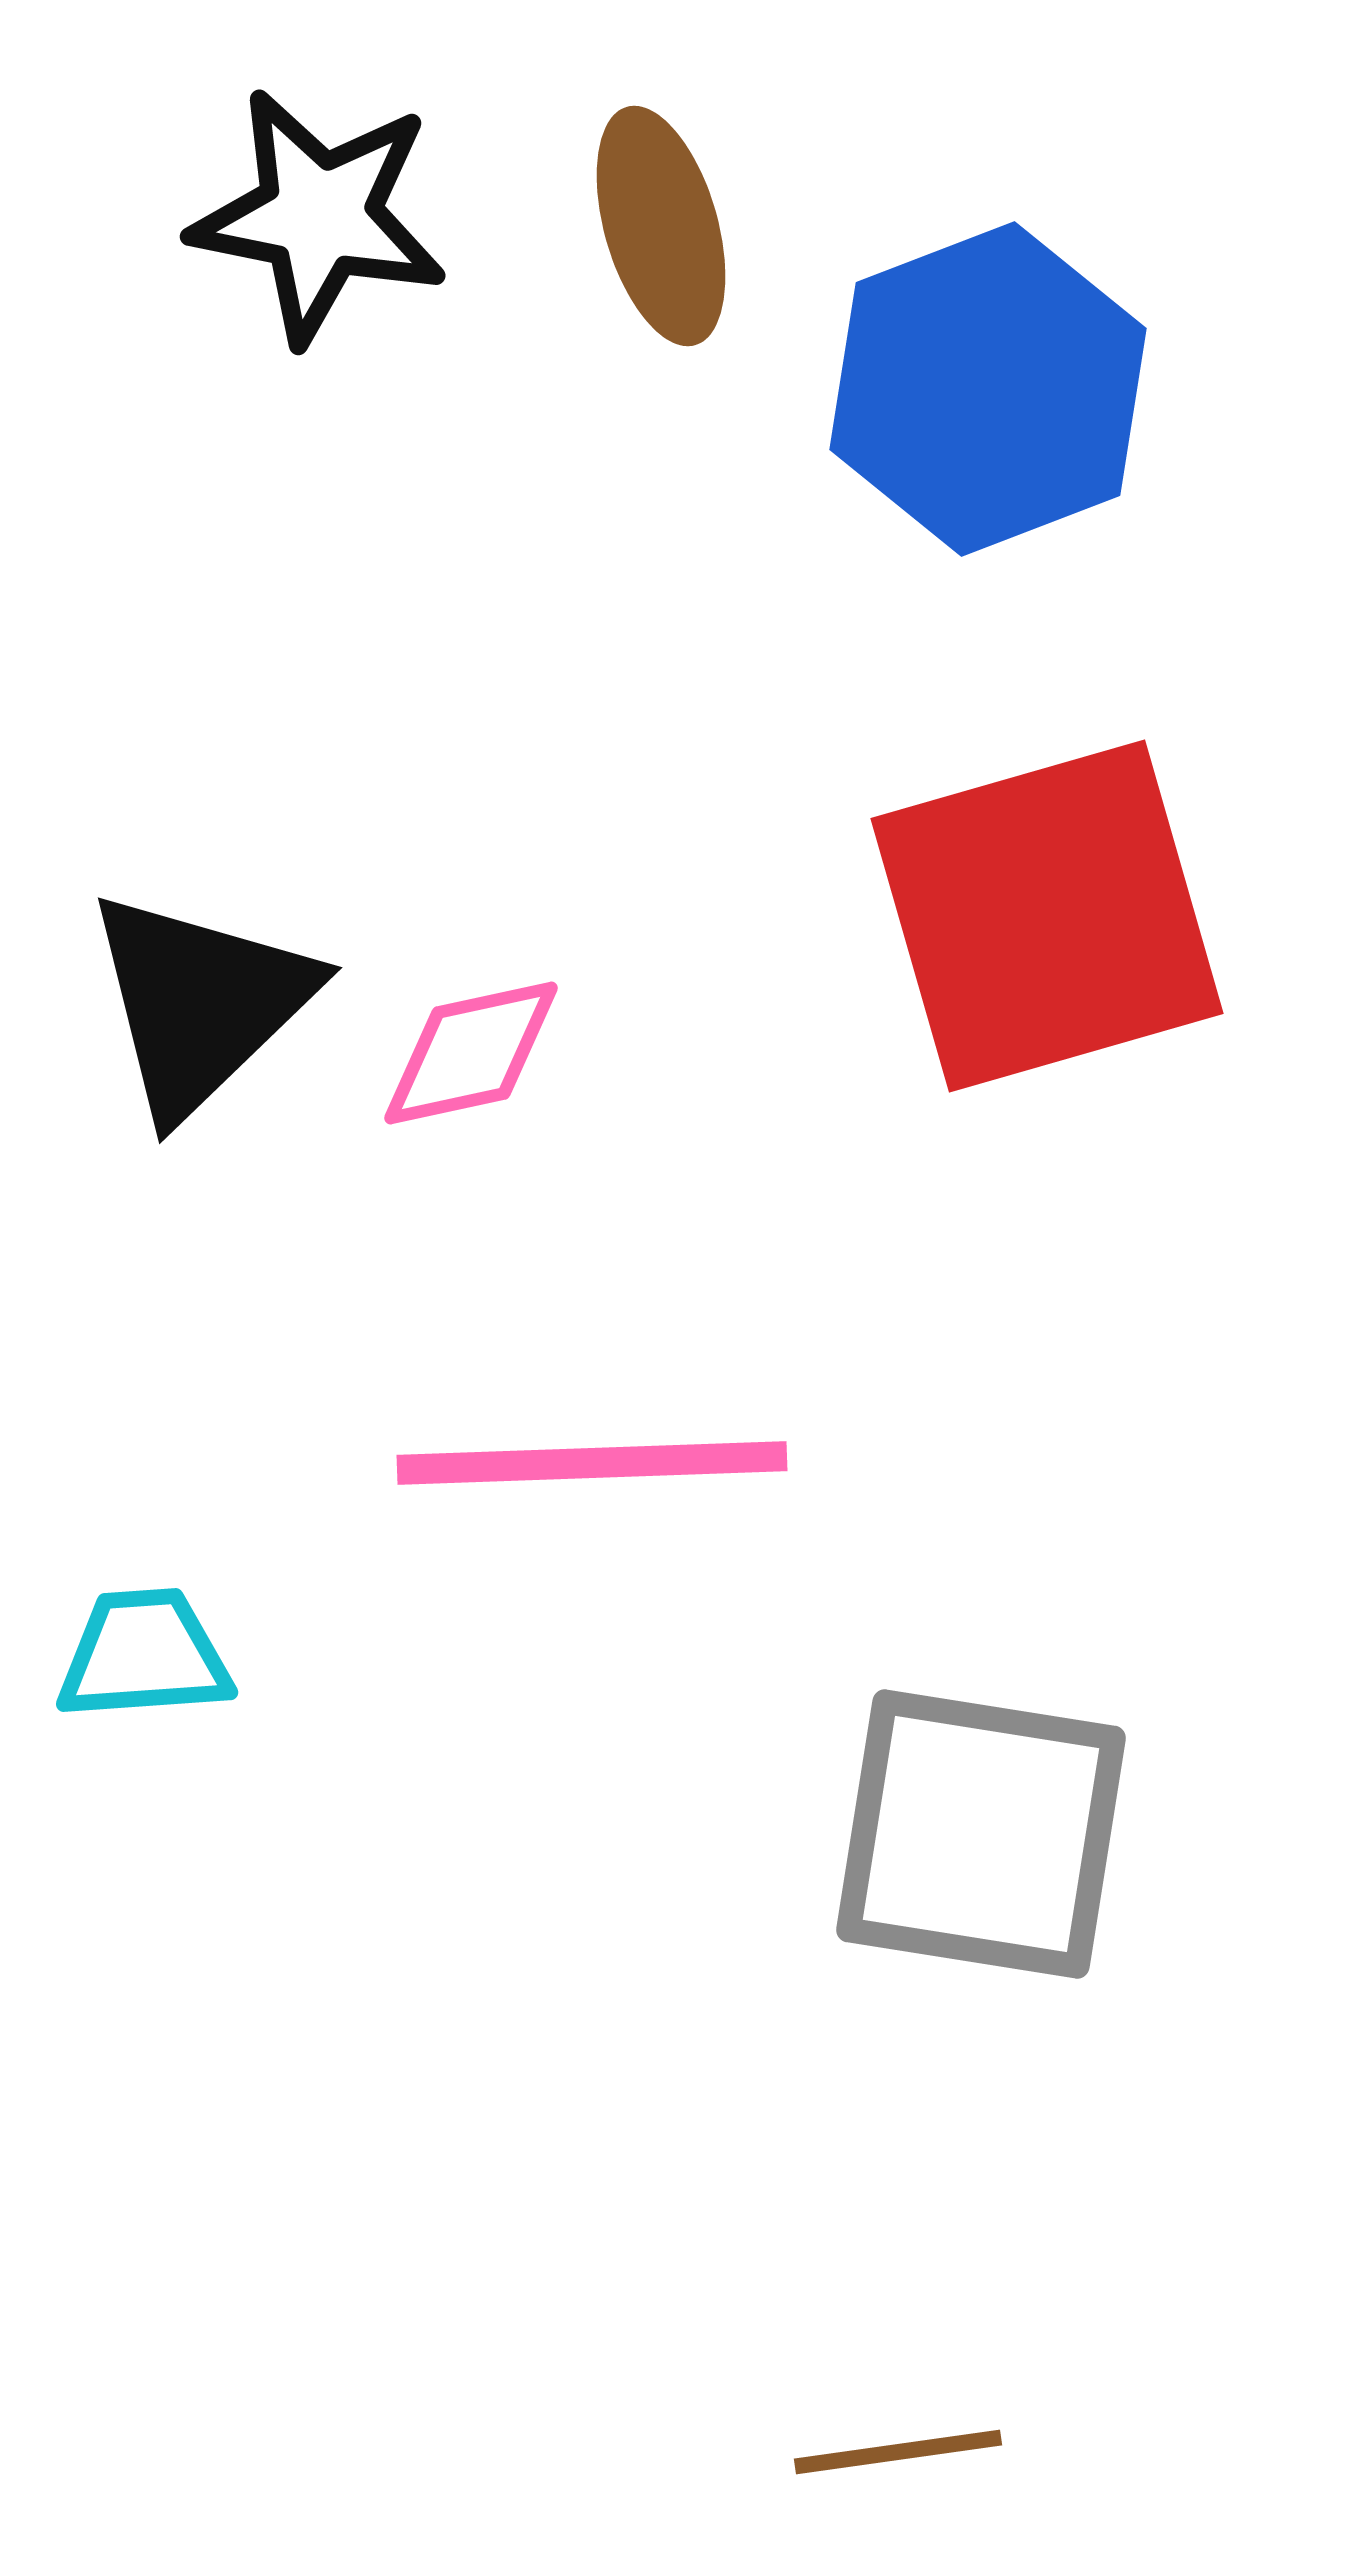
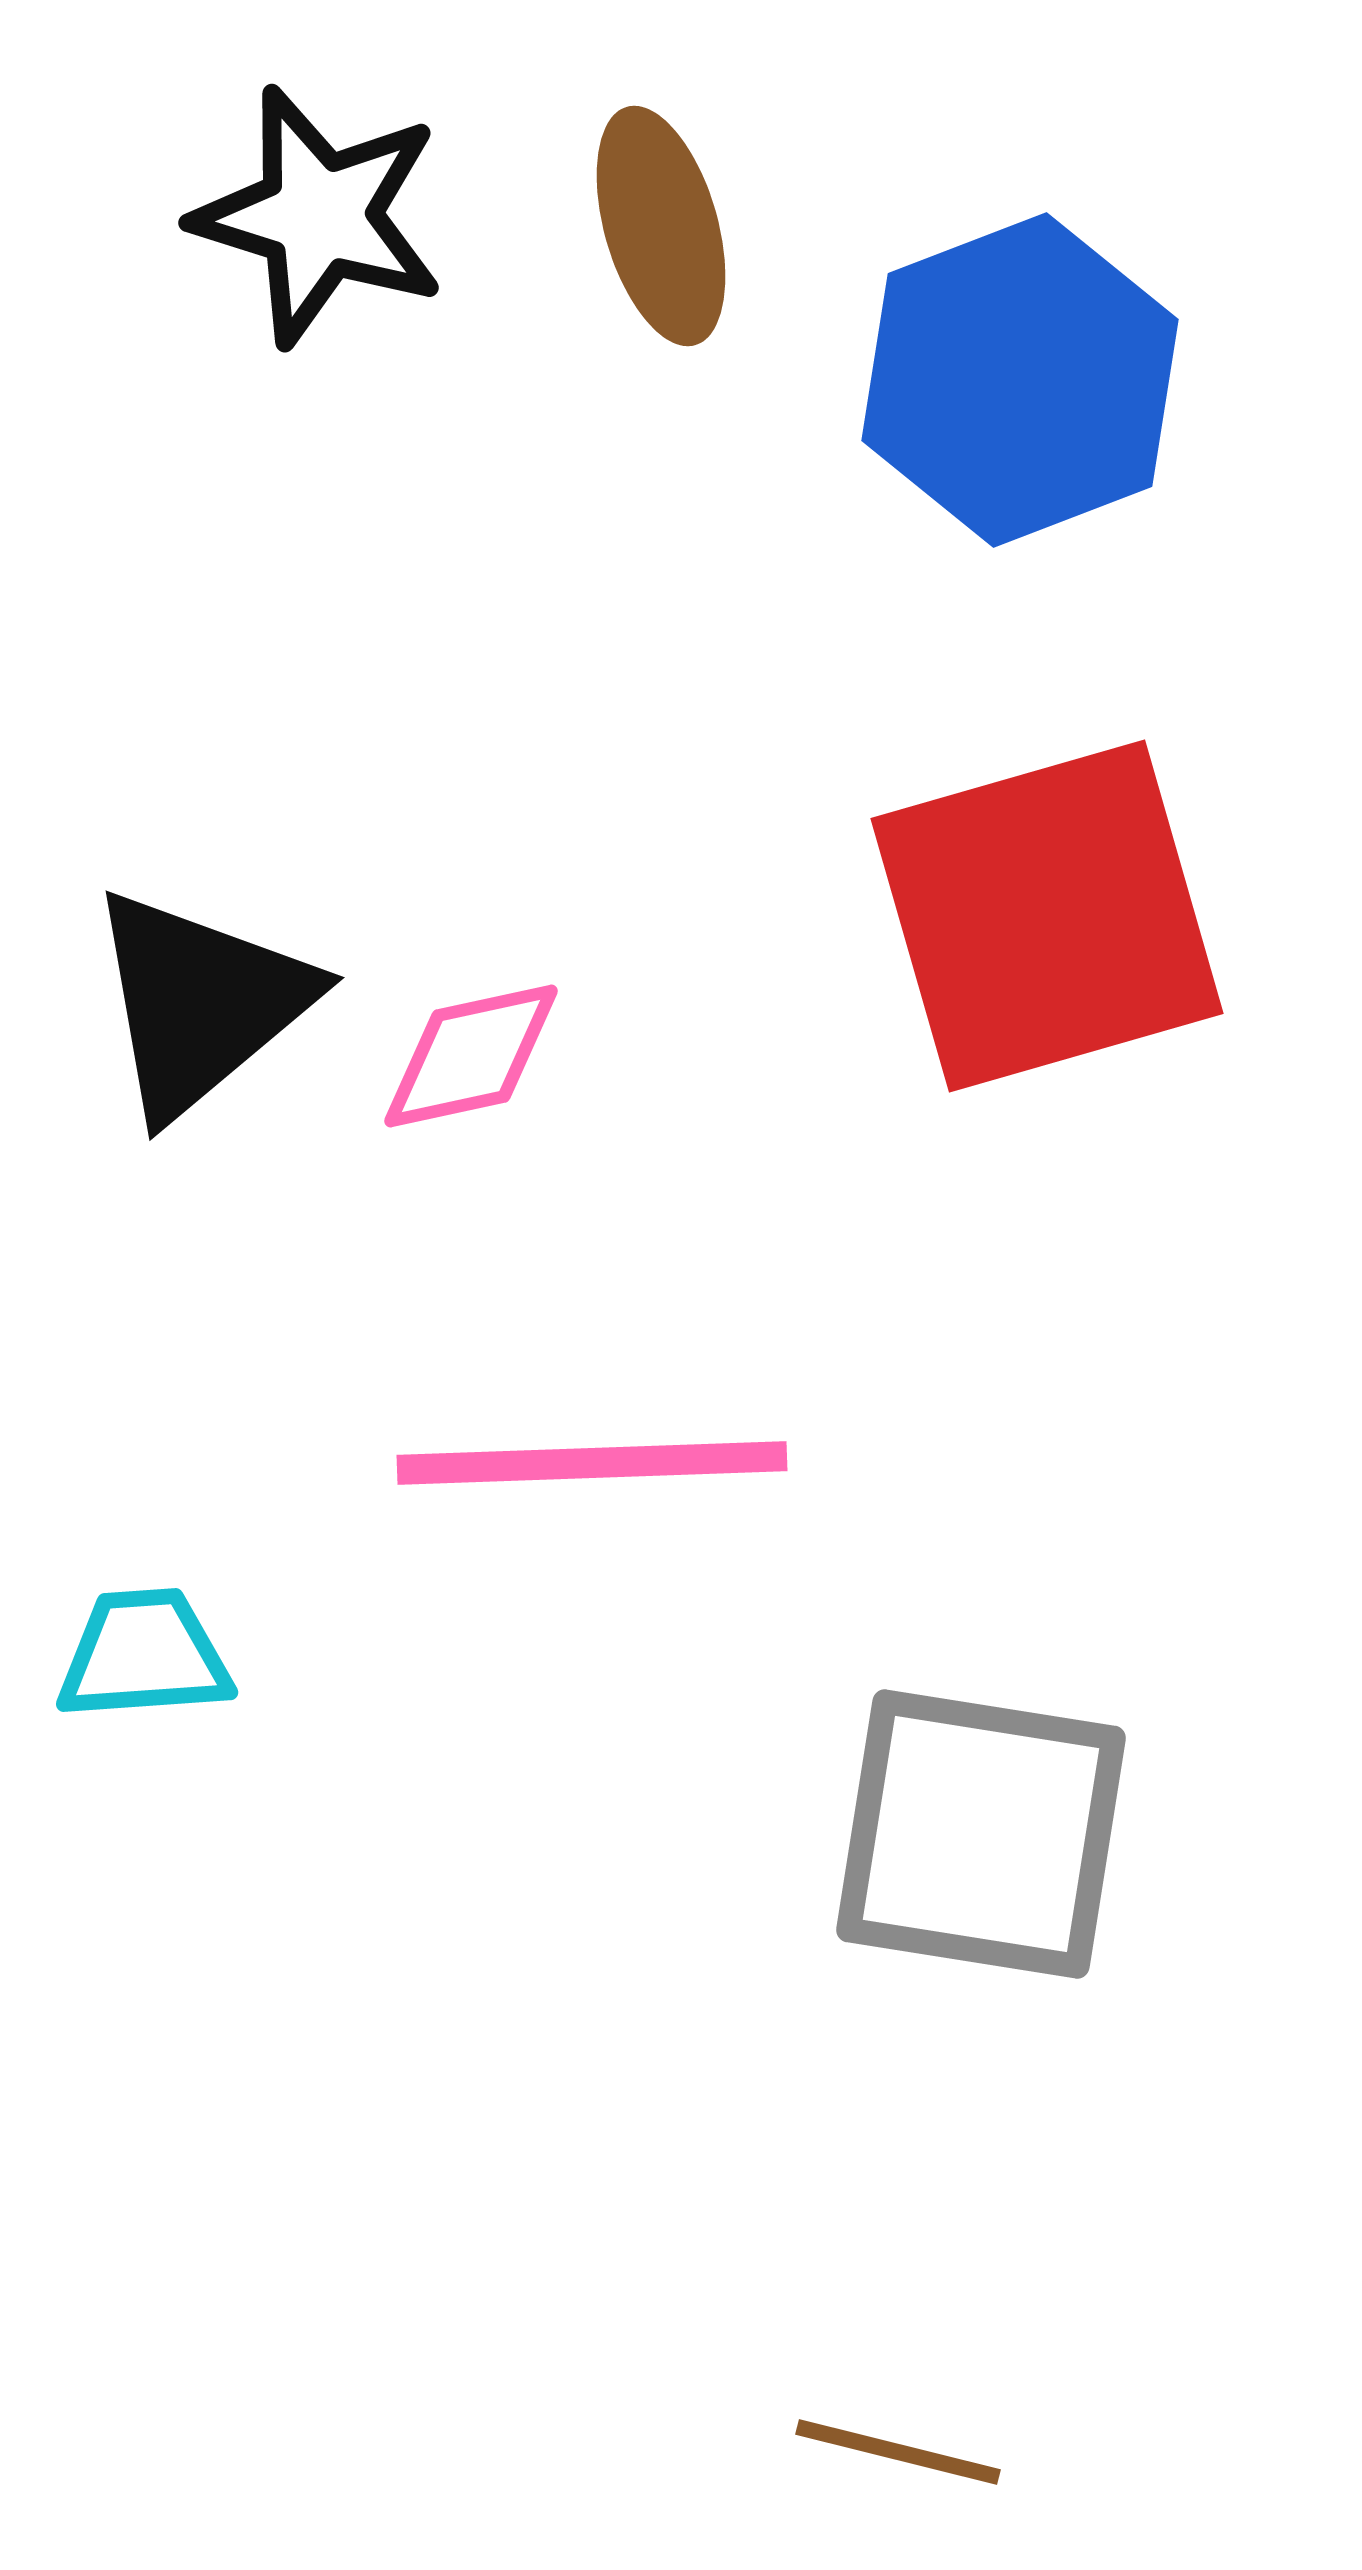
black star: rotated 6 degrees clockwise
blue hexagon: moved 32 px right, 9 px up
black triangle: rotated 4 degrees clockwise
pink diamond: moved 3 px down
brown line: rotated 22 degrees clockwise
